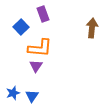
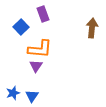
orange L-shape: moved 1 px down
